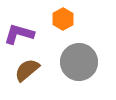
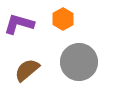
purple L-shape: moved 10 px up
